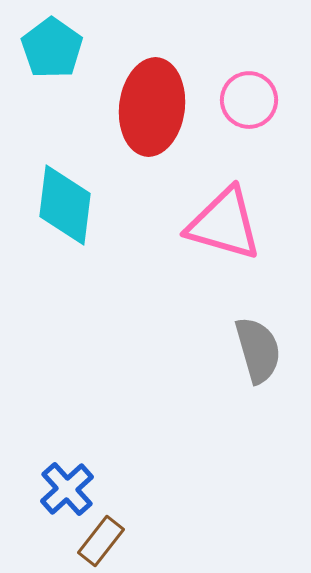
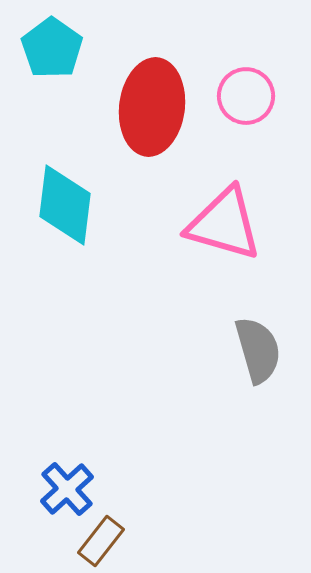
pink circle: moved 3 px left, 4 px up
